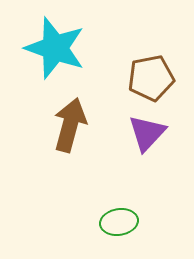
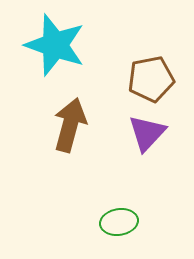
cyan star: moved 3 px up
brown pentagon: moved 1 px down
